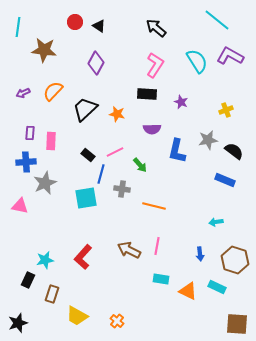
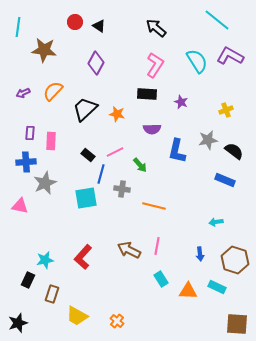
cyan rectangle at (161, 279): rotated 49 degrees clockwise
orange triangle at (188, 291): rotated 24 degrees counterclockwise
